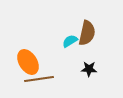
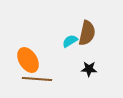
orange ellipse: moved 2 px up
brown line: moved 2 px left; rotated 12 degrees clockwise
